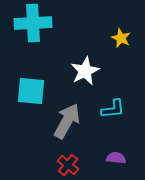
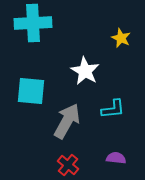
white star: rotated 16 degrees counterclockwise
